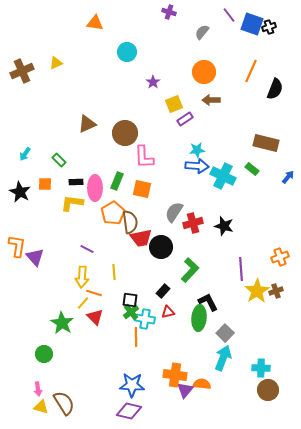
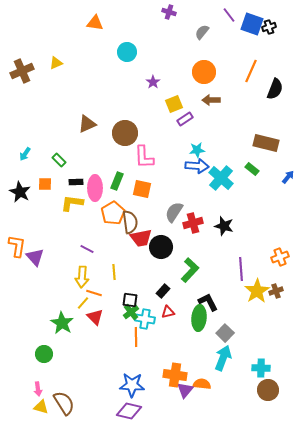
cyan cross at (223, 176): moved 2 px left, 2 px down; rotated 15 degrees clockwise
